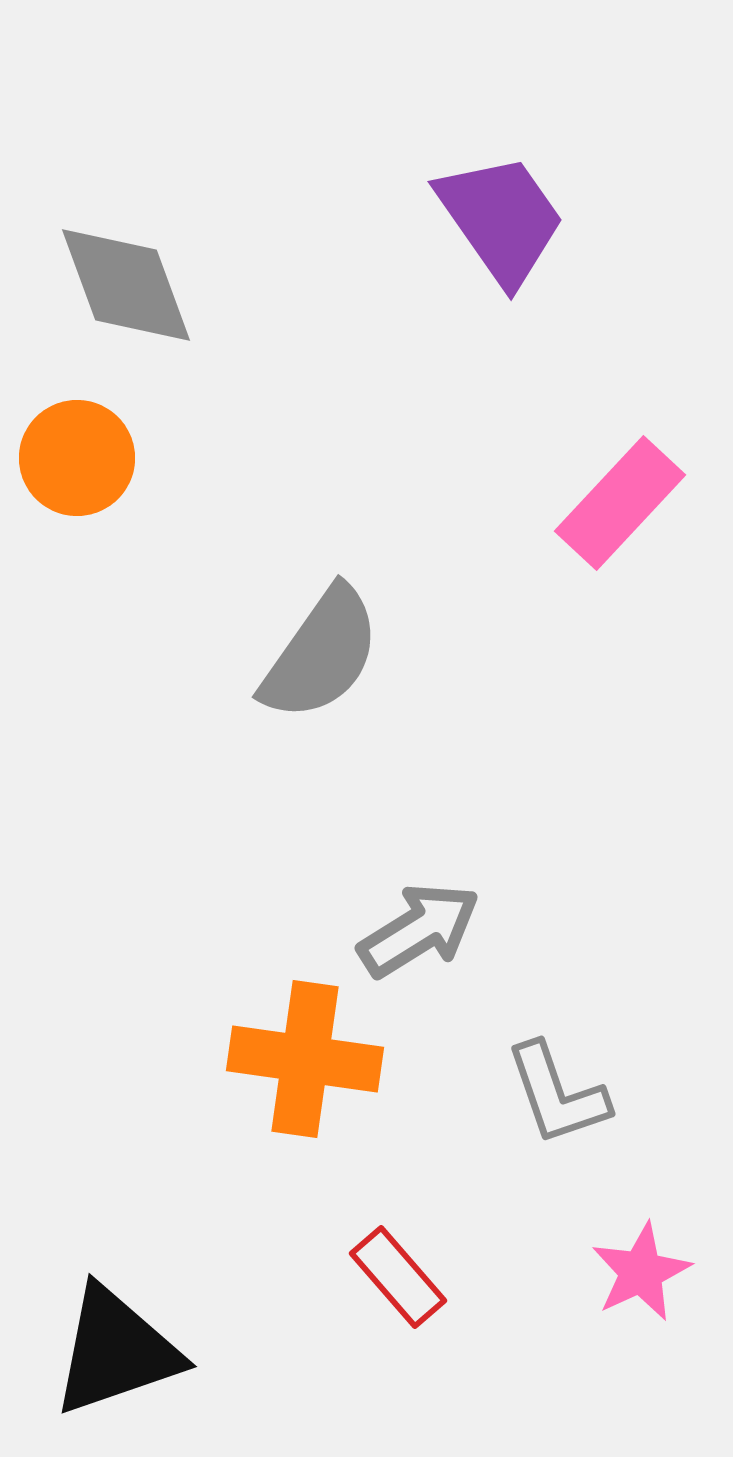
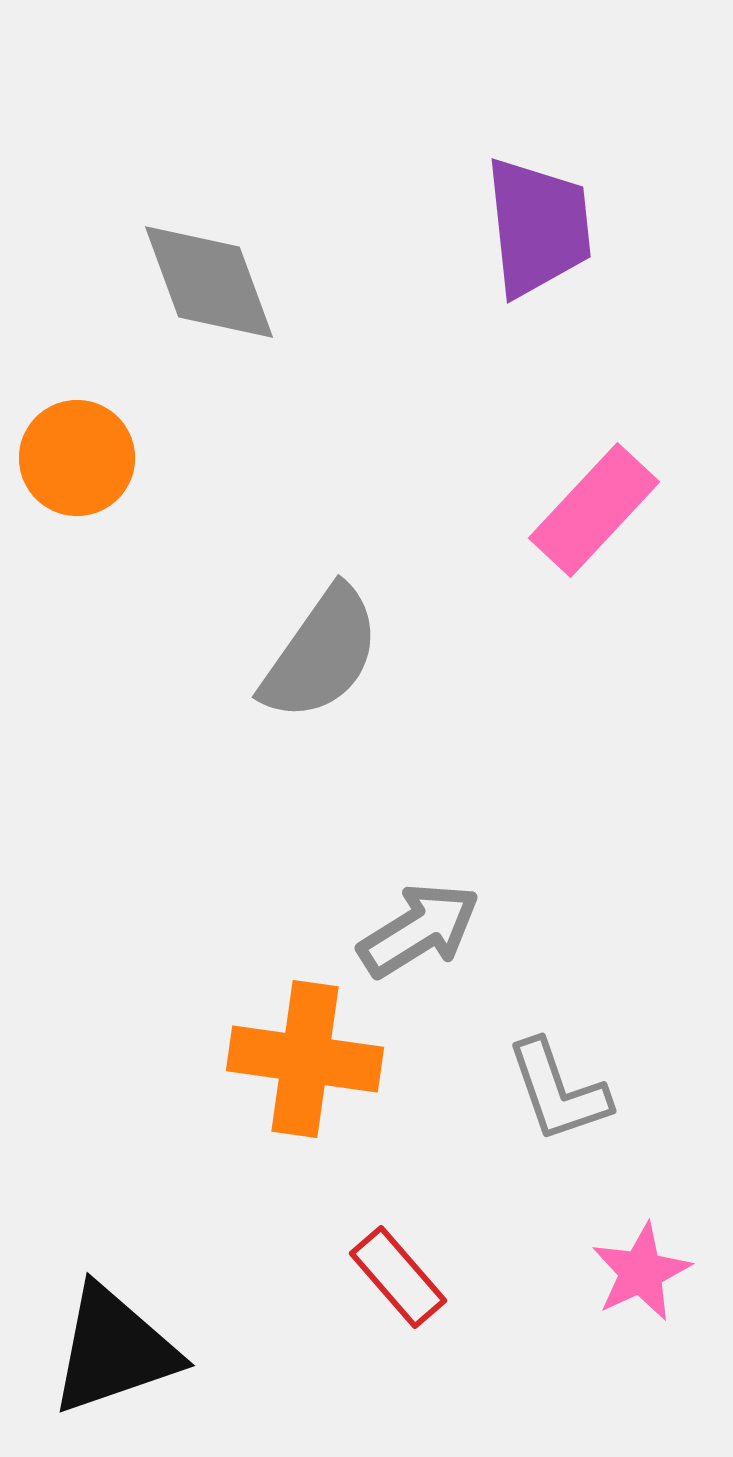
purple trapezoid: moved 37 px right, 8 px down; rotated 29 degrees clockwise
gray diamond: moved 83 px right, 3 px up
pink rectangle: moved 26 px left, 7 px down
gray L-shape: moved 1 px right, 3 px up
black triangle: moved 2 px left, 1 px up
